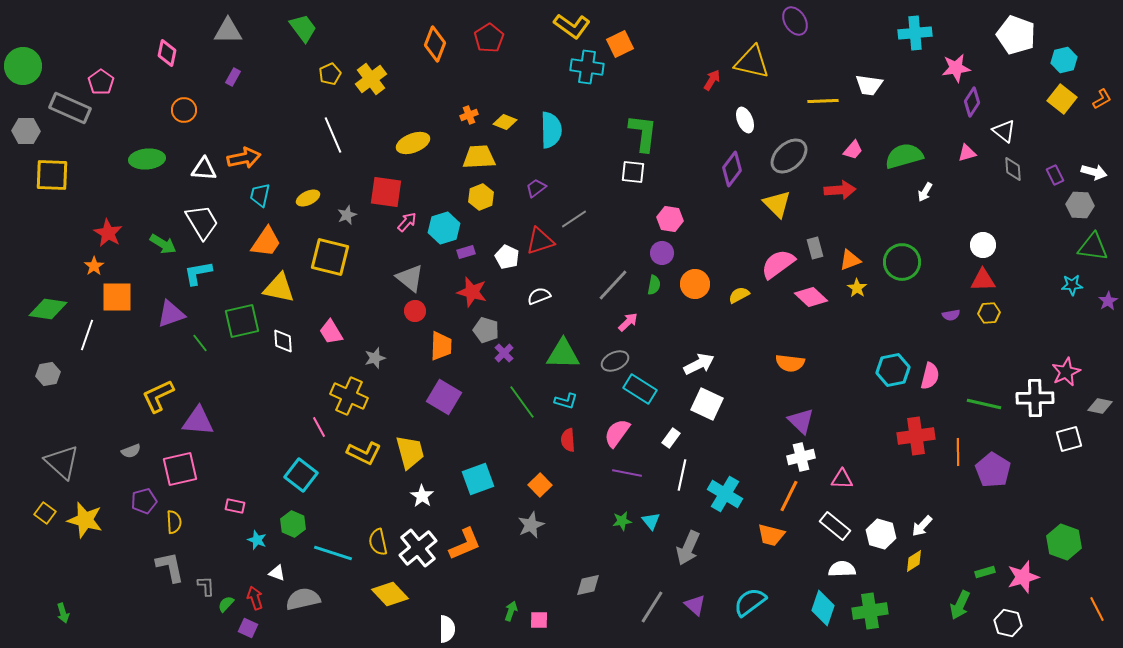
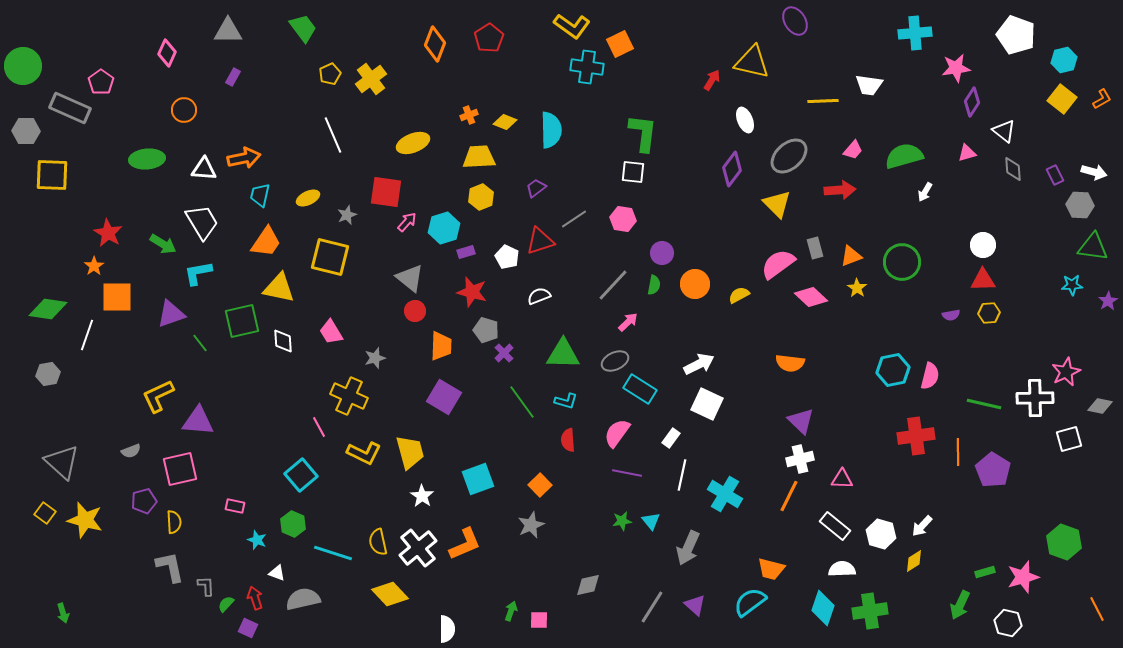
pink diamond at (167, 53): rotated 12 degrees clockwise
pink hexagon at (670, 219): moved 47 px left
orange triangle at (850, 260): moved 1 px right, 4 px up
white cross at (801, 457): moved 1 px left, 2 px down
cyan square at (301, 475): rotated 12 degrees clockwise
orange trapezoid at (771, 535): moved 34 px down
